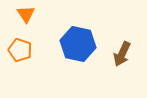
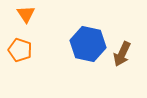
blue hexagon: moved 10 px right
